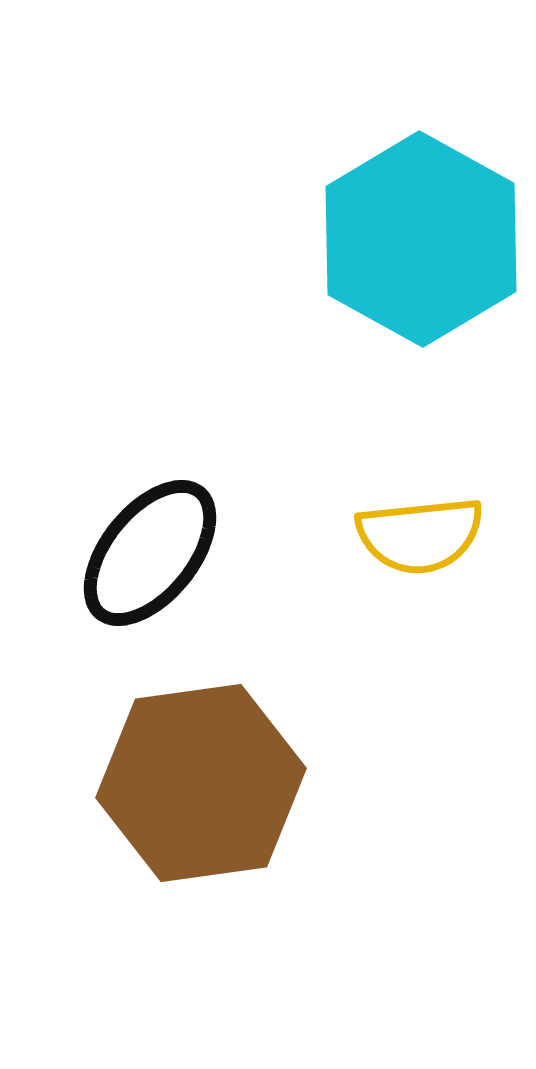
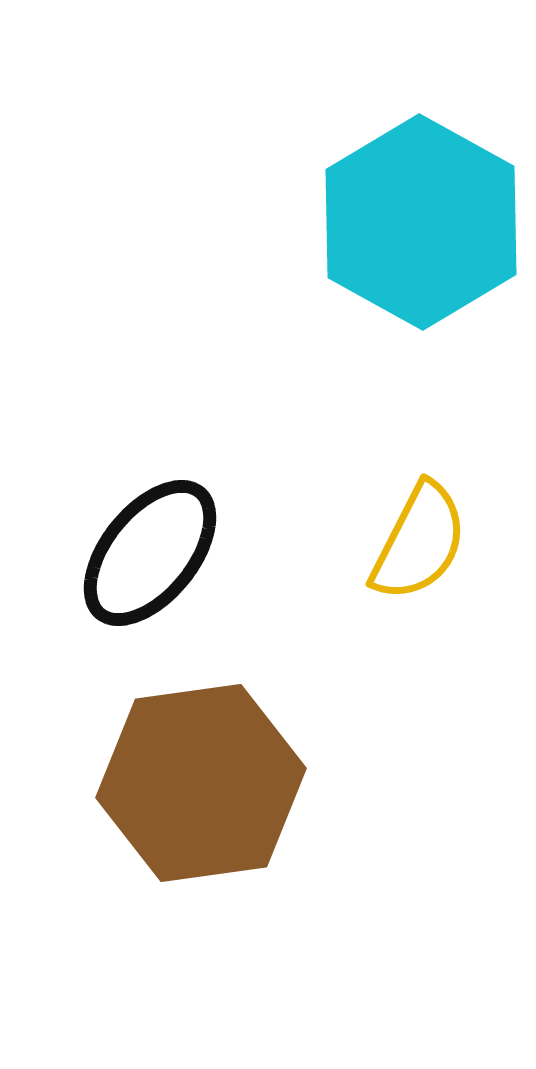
cyan hexagon: moved 17 px up
yellow semicircle: moved 1 px left, 7 px down; rotated 57 degrees counterclockwise
